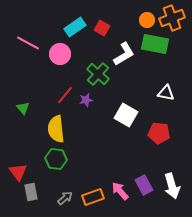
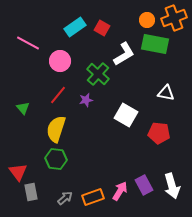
orange cross: moved 2 px right
pink circle: moved 7 px down
red line: moved 7 px left
yellow semicircle: rotated 24 degrees clockwise
pink arrow: rotated 72 degrees clockwise
